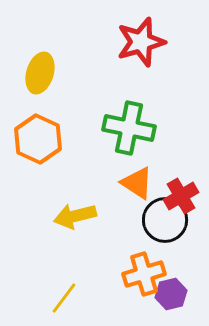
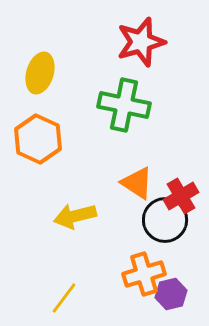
green cross: moved 5 px left, 23 px up
